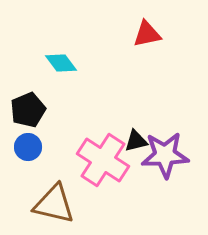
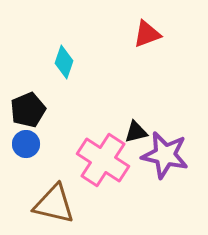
red triangle: rotated 8 degrees counterclockwise
cyan diamond: moved 3 px right, 1 px up; rotated 56 degrees clockwise
black triangle: moved 9 px up
blue circle: moved 2 px left, 3 px up
purple star: rotated 15 degrees clockwise
